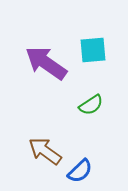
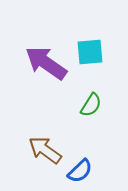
cyan square: moved 3 px left, 2 px down
green semicircle: rotated 25 degrees counterclockwise
brown arrow: moved 1 px up
